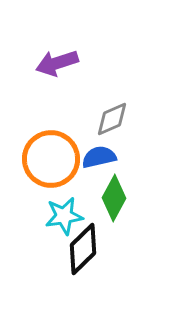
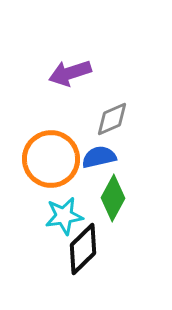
purple arrow: moved 13 px right, 10 px down
green diamond: moved 1 px left
